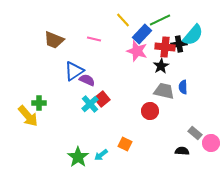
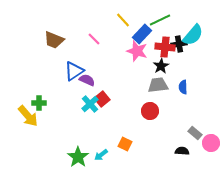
pink line: rotated 32 degrees clockwise
gray trapezoid: moved 6 px left, 6 px up; rotated 20 degrees counterclockwise
